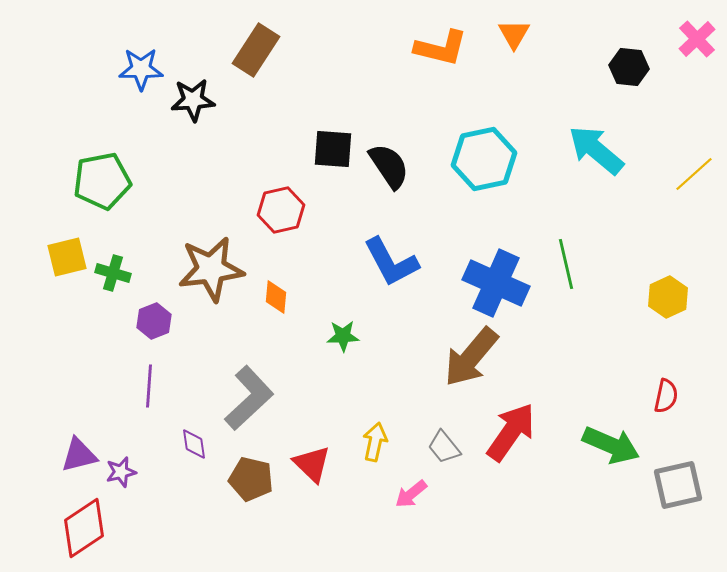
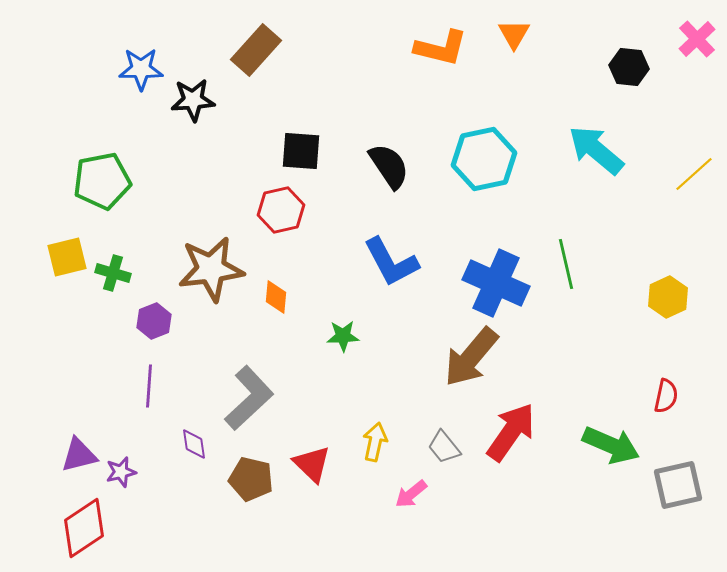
brown rectangle: rotated 9 degrees clockwise
black square: moved 32 px left, 2 px down
